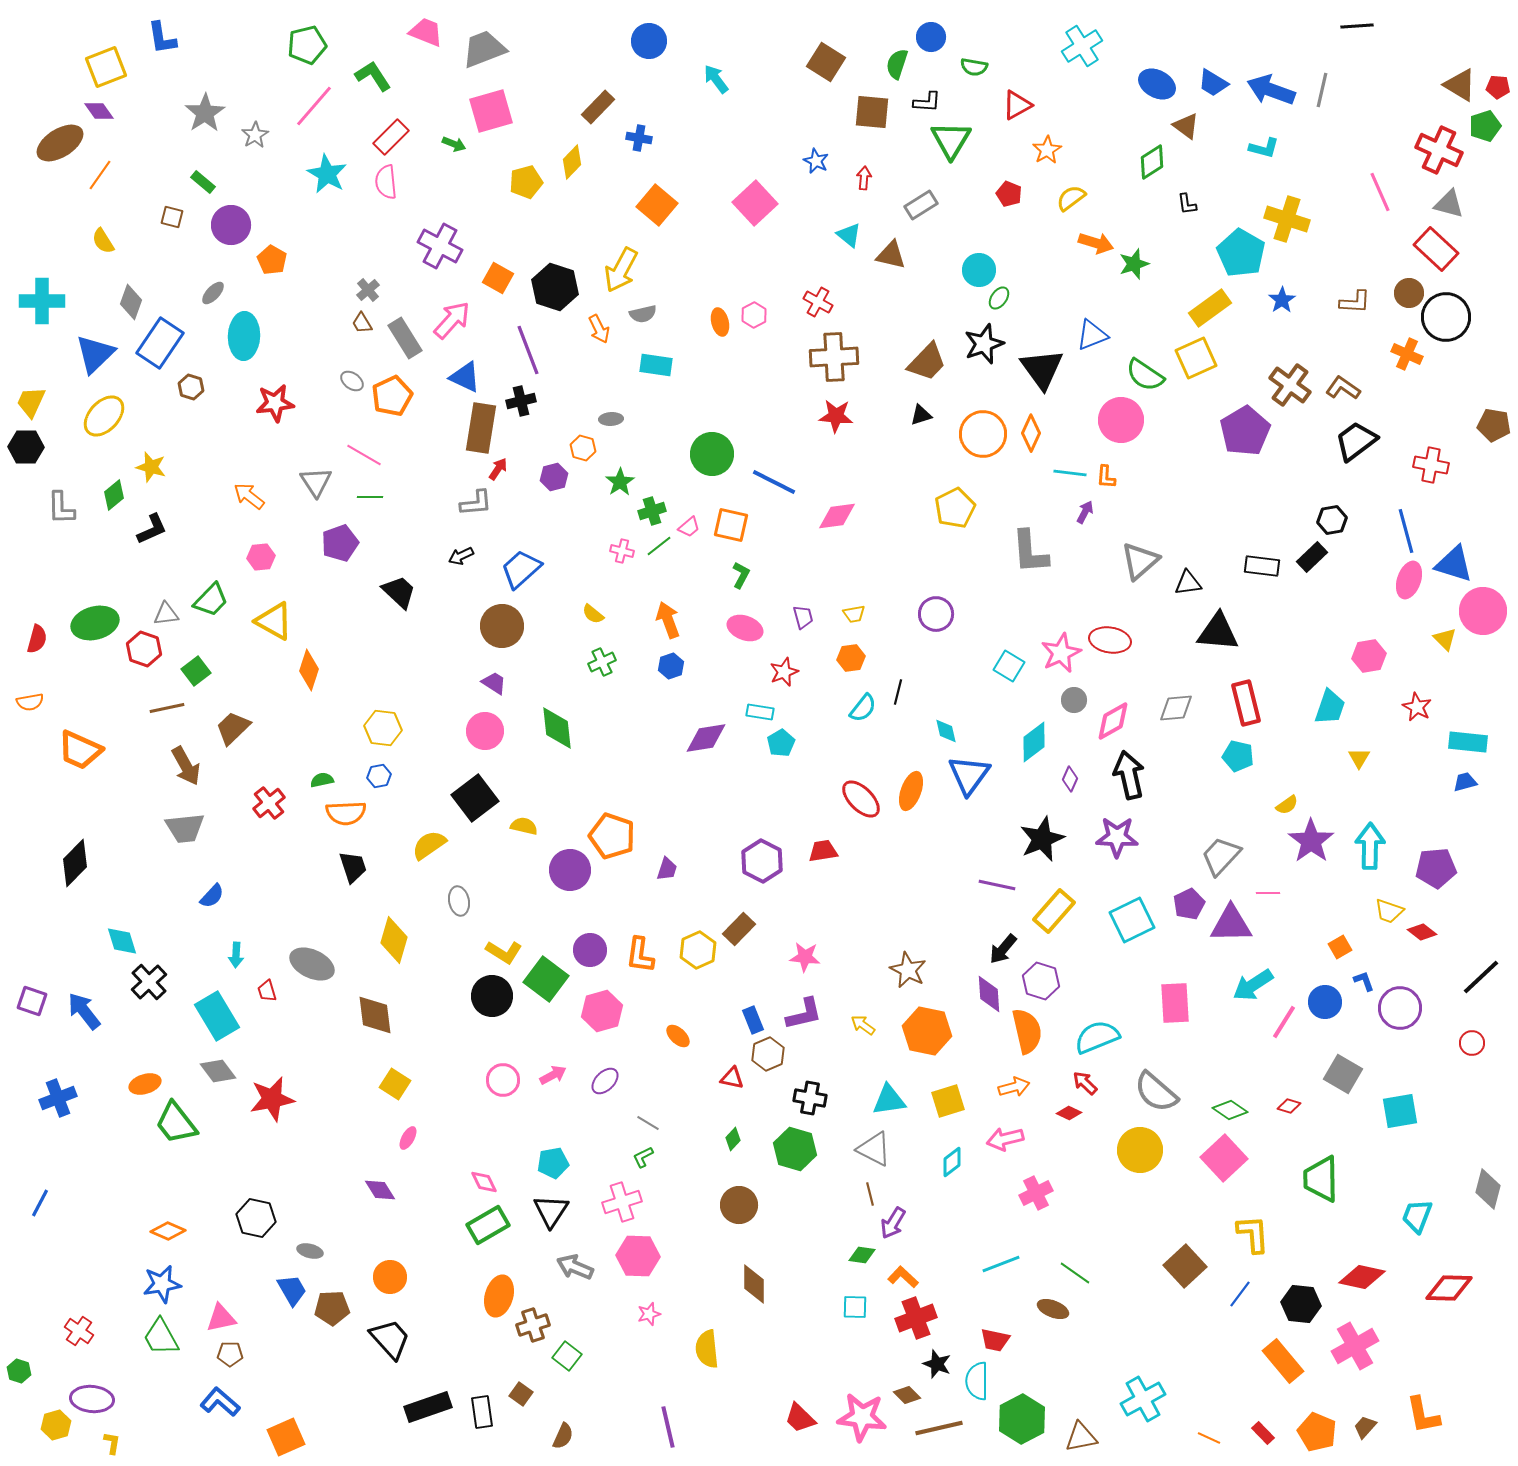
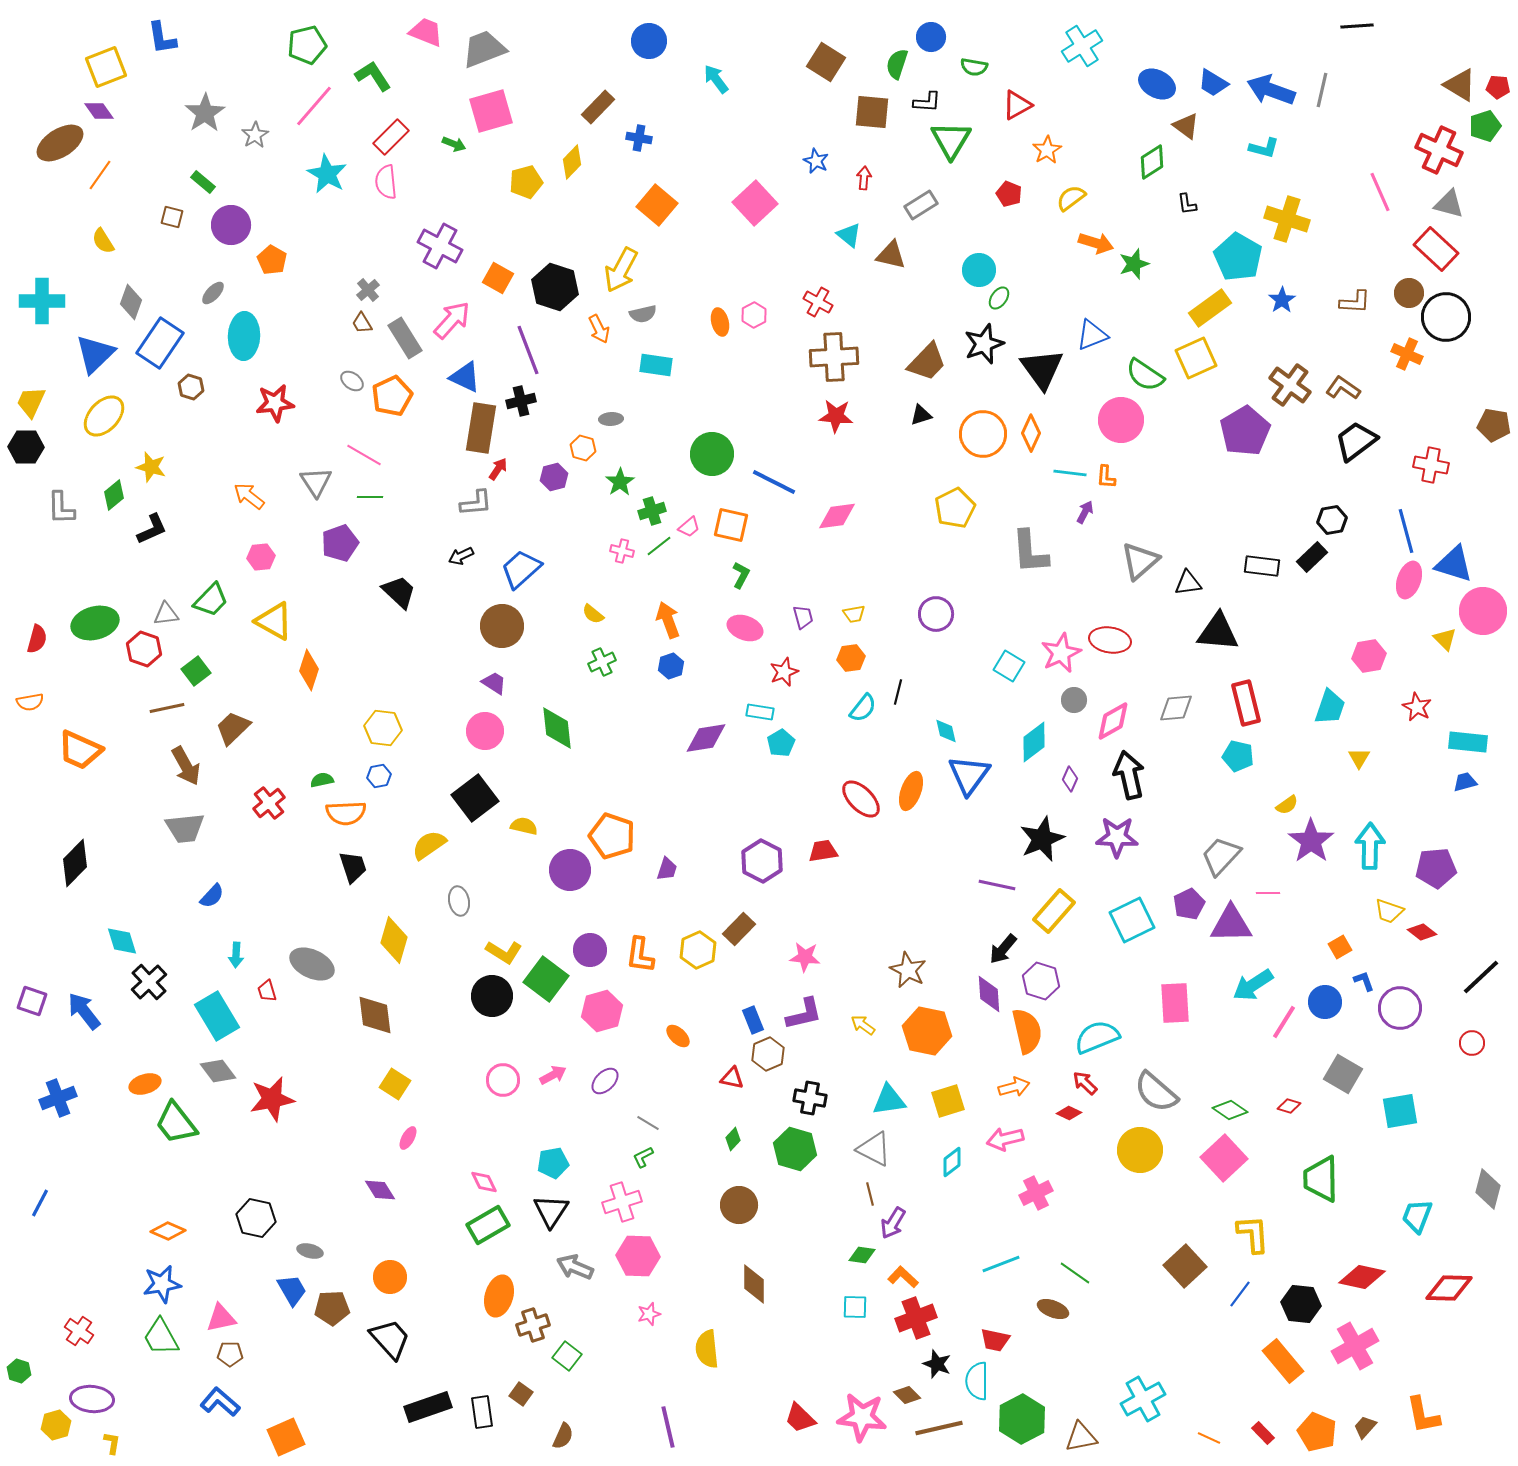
cyan pentagon at (1241, 253): moved 3 px left, 4 px down
